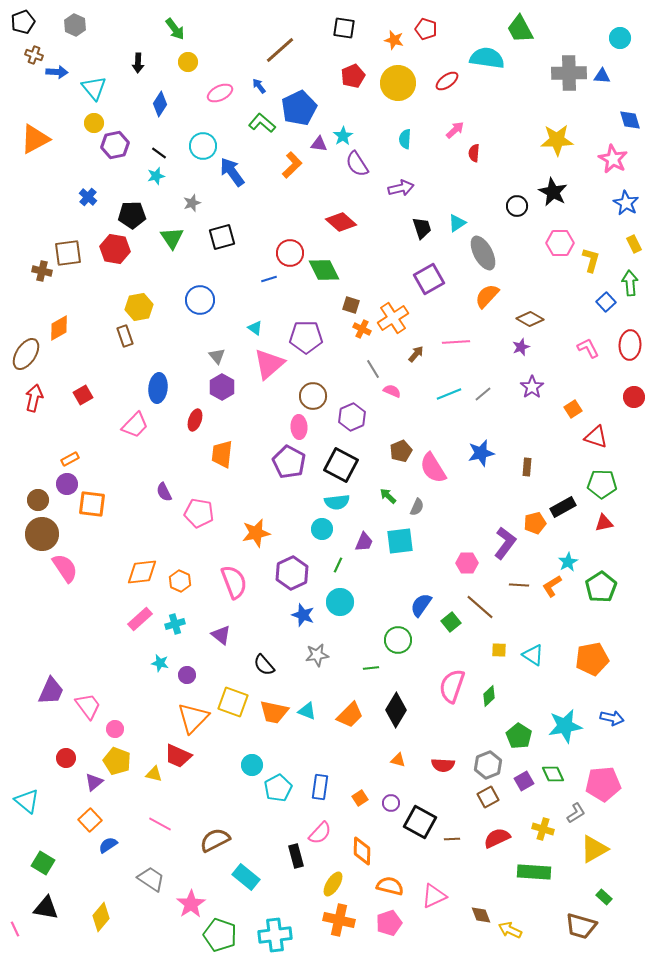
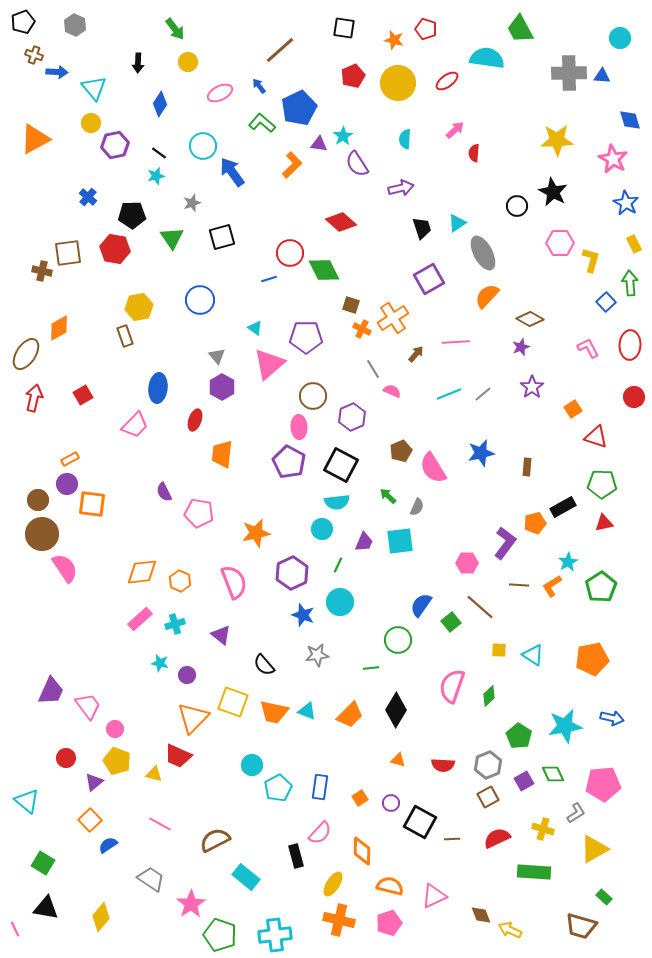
yellow circle at (94, 123): moved 3 px left
